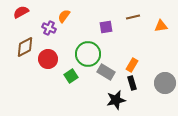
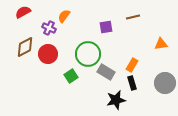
red semicircle: moved 2 px right
orange triangle: moved 18 px down
red circle: moved 5 px up
